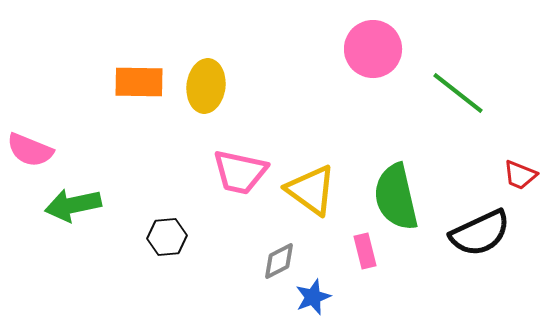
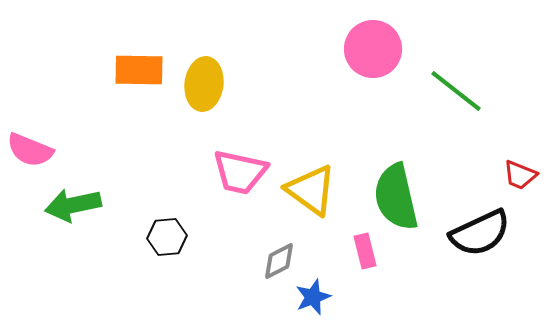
orange rectangle: moved 12 px up
yellow ellipse: moved 2 px left, 2 px up
green line: moved 2 px left, 2 px up
